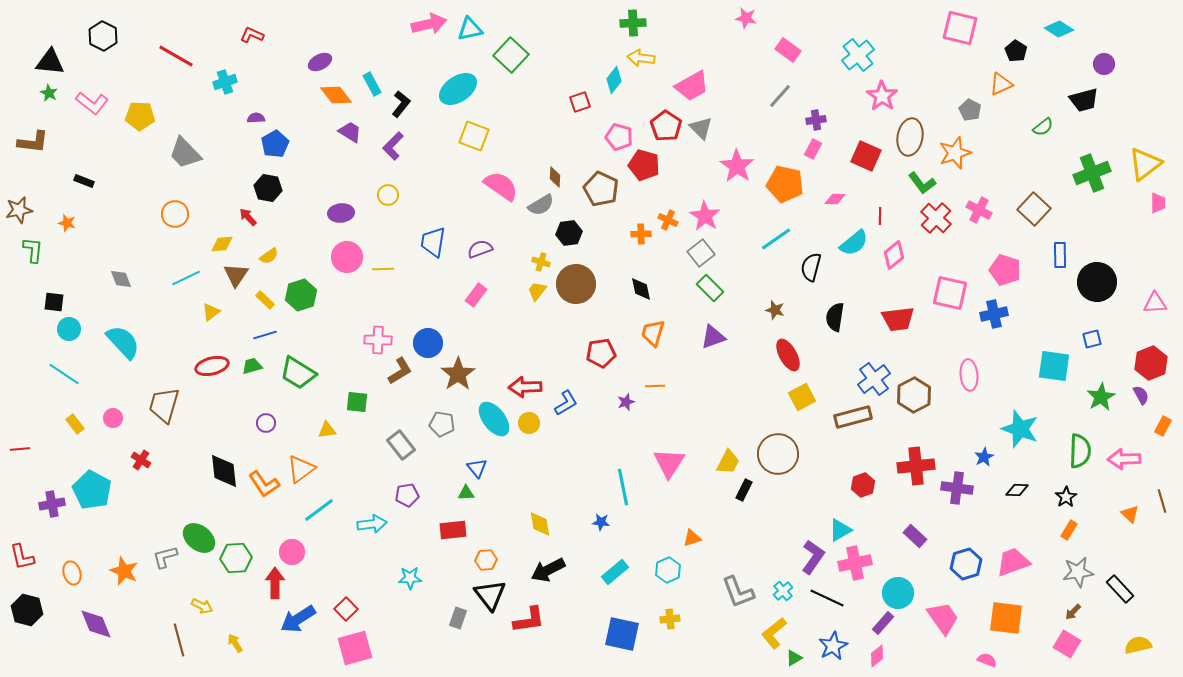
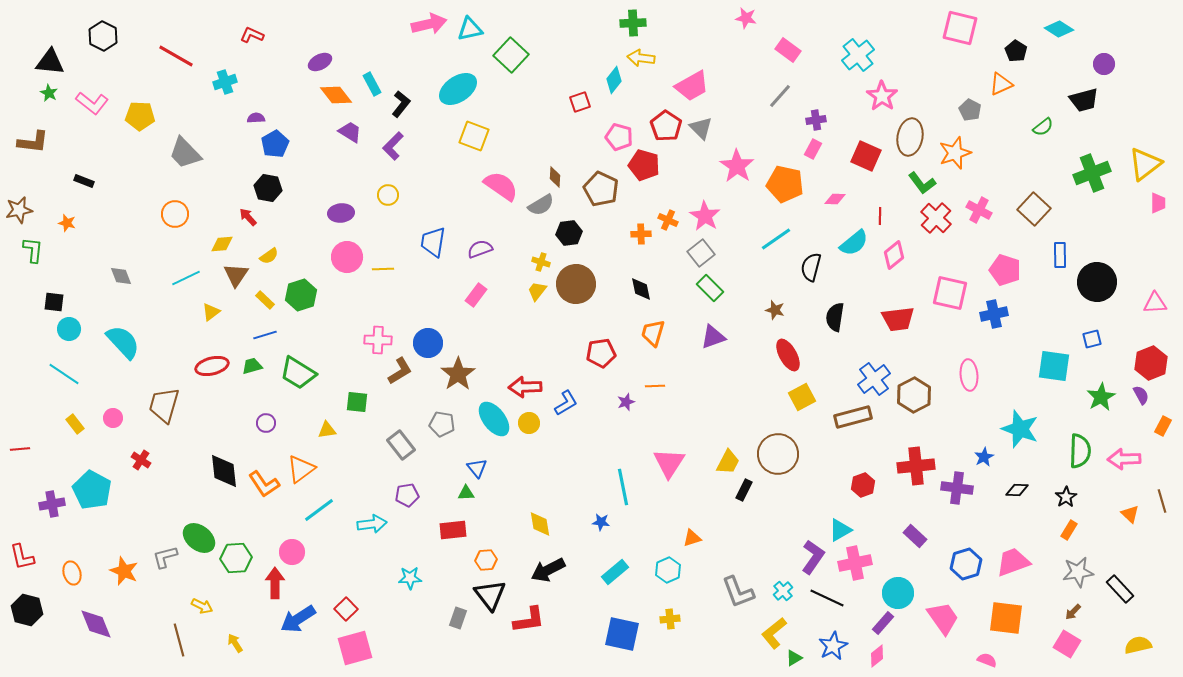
gray diamond at (121, 279): moved 3 px up
